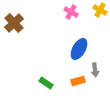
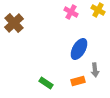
yellow cross: moved 2 px left
